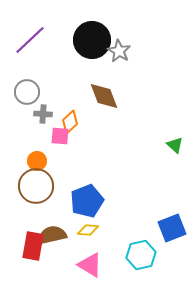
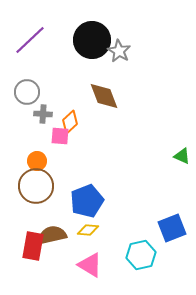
green triangle: moved 7 px right, 11 px down; rotated 18 degrees counterclockwise
